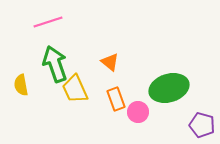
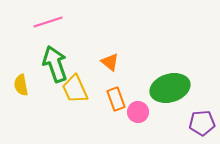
green ellipse: moved 1 px right
purple pentagon: moved 2 px up; rotated 20 degrees counterclockwise
